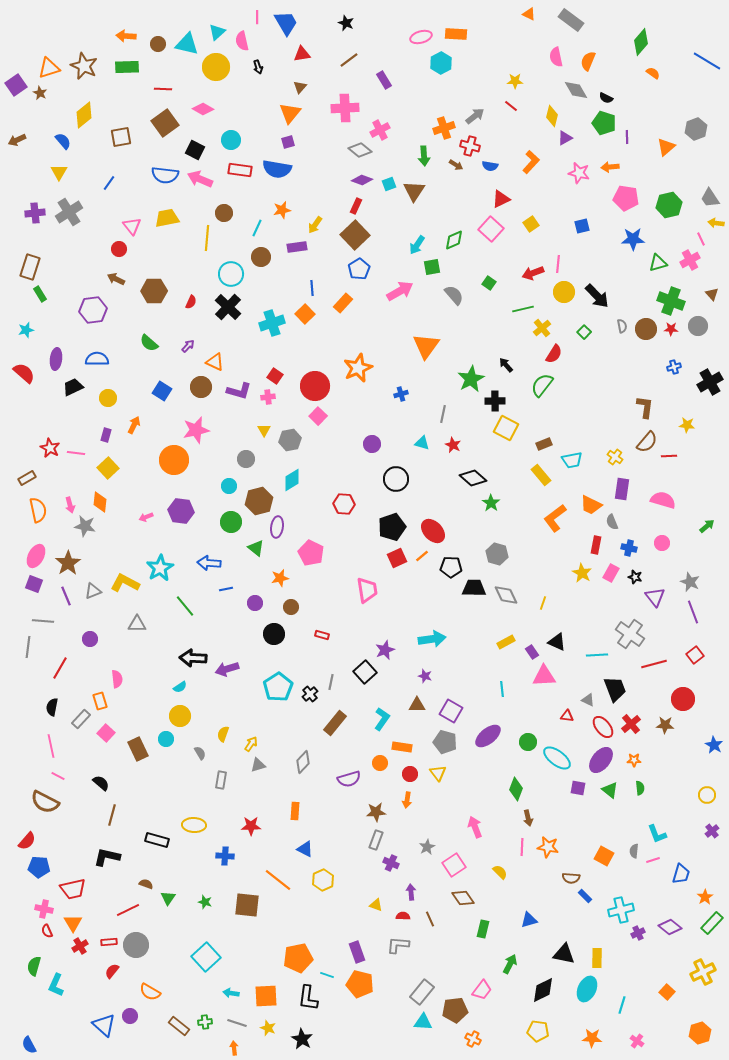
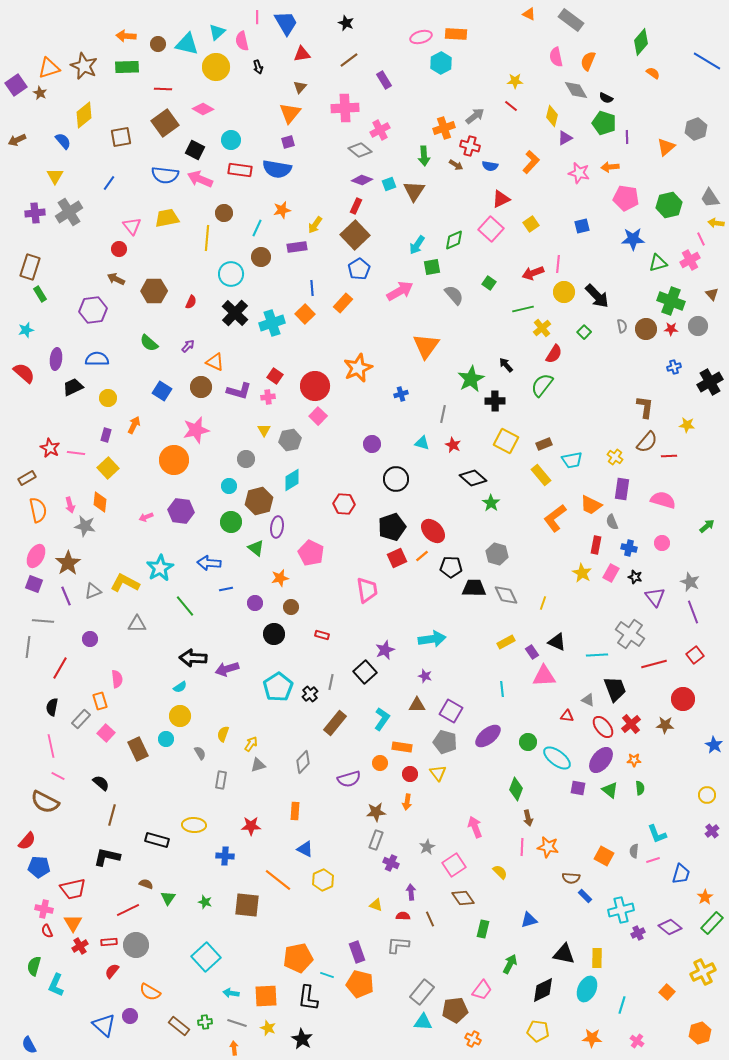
yellow triangle at (59, 172): moved 4 px left, 4 px down
black cross at (228, 307): moved 7 px right, 6 px down
yellow square at (506, 428): moved 13 px down
orange arrow at (407, 800): moved 2 px down
